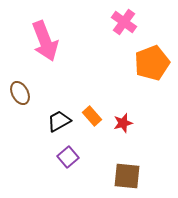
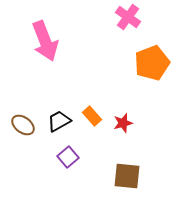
pink cross: moved 4 px right, 5 px up
brown ellipse: moved 3 px right, 32 px down; rotated 25 degrees counterclockwise
